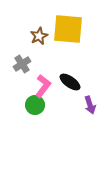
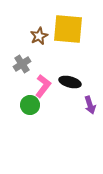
black ellipse: rotated 20 degrees counterclockwise
green circle: moved 5 px left
